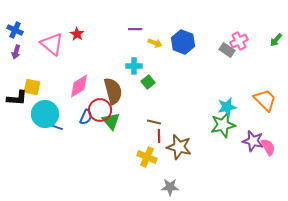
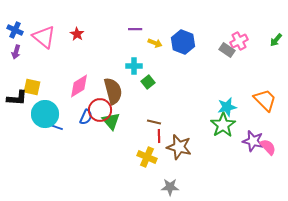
pink triangle: moved 8 px left, 7 px up
green star: rotated 20 degrees counterclockwise
pink semicircle: rotated 12 degrees counterclockwise
